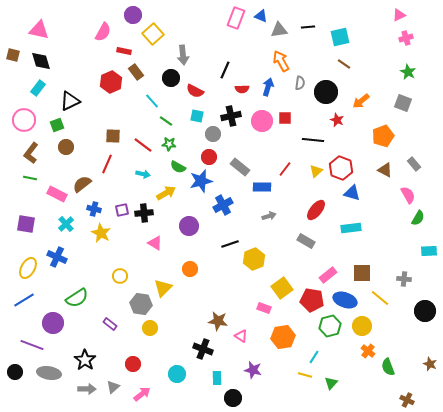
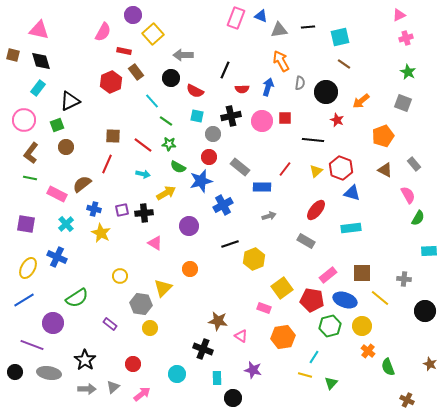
gray arrow at (183, 55): rotated 96 degrees clockwise
